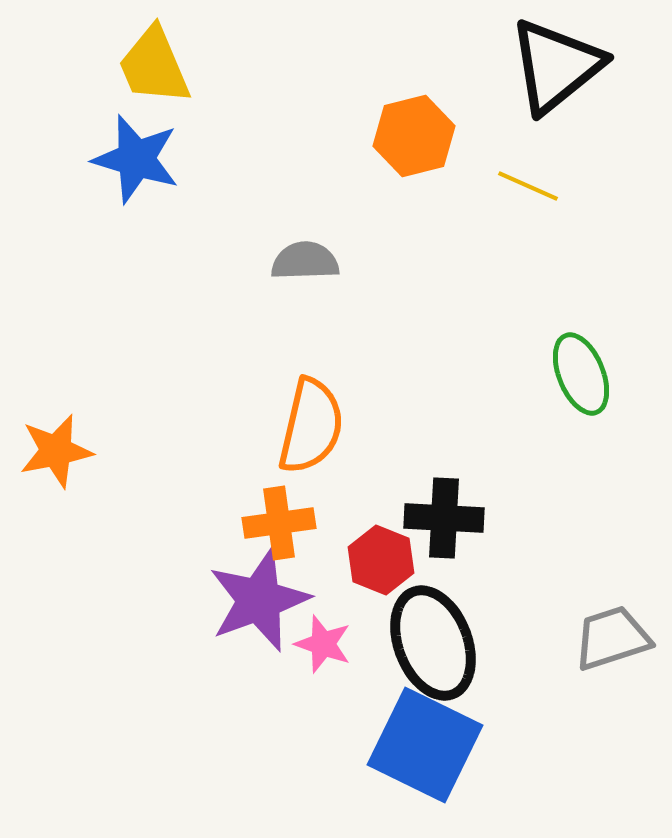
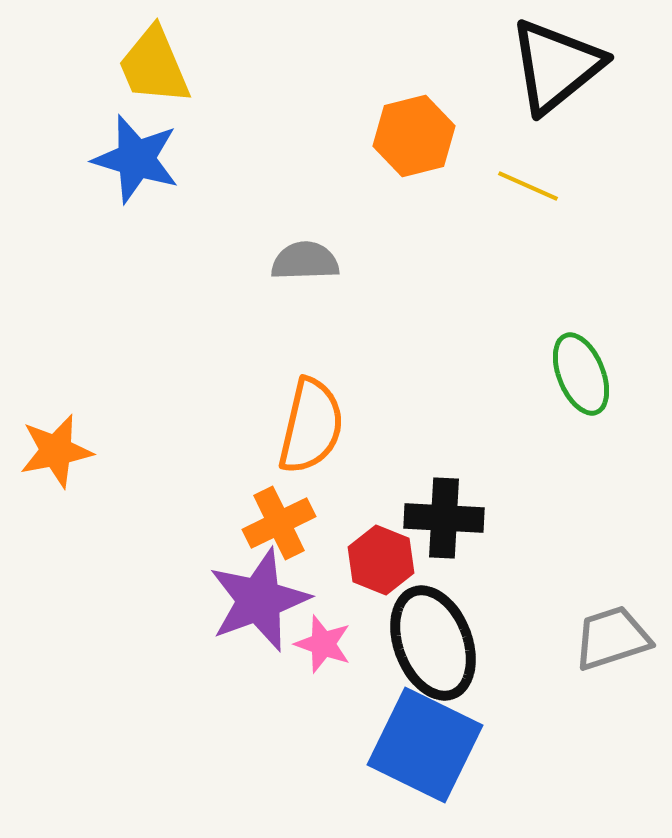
orange cross: rotated 18 degrees counterclockwise
